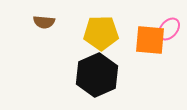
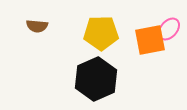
brown semicircle: moved 7 px left, 4 px down
orange square: rotated 16 degrees counterclockwise
black hexagon: moved 1 px left, 4 px down
